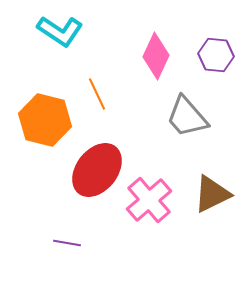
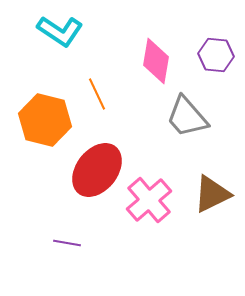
pink diamond: moved 5 px down; rotated 15 degrees counterclockwise
